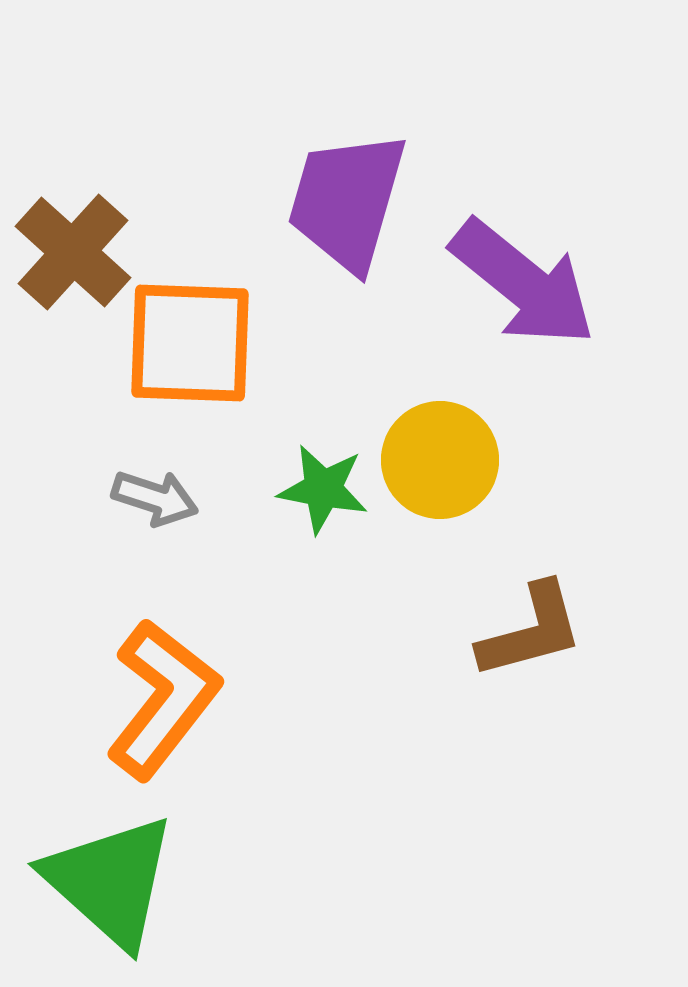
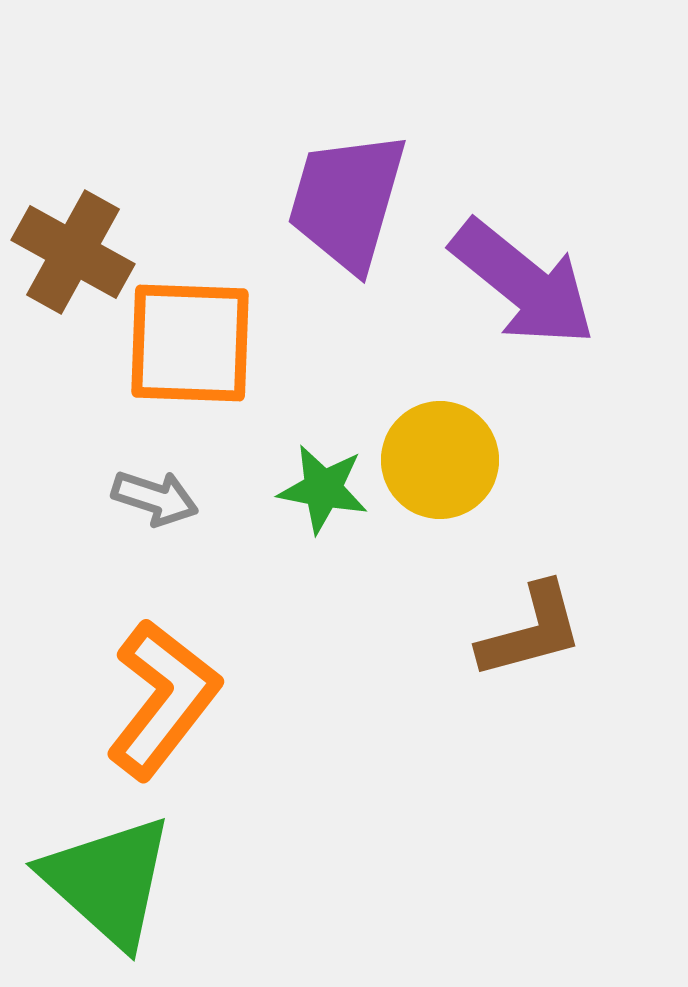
brown cross: rotated 13 degrees counterclockwise
green triangle: moved 2 px left
